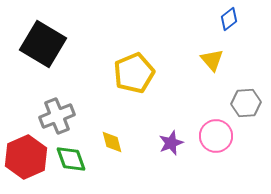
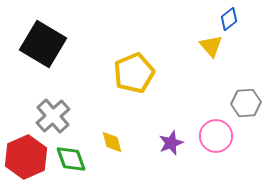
yellow triangle: moved 1 px left, 14 px up
gray cross: moved 4 px left; rotated 20 degrees counterclockwise
